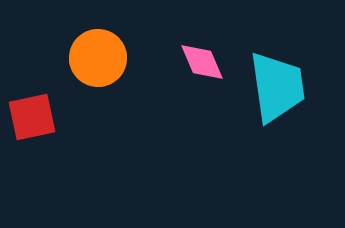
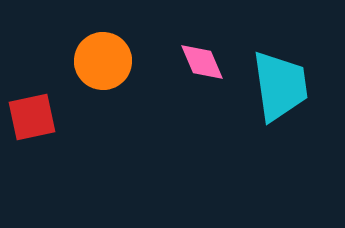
orange circle: moved 5 px right, 3 px down
cyan trapezoid: moved 3 px right, 1 px up
